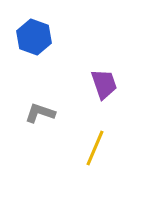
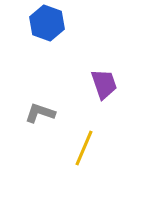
blue hexagon: moved 13 px right, 14 px up
yellow line: moved 11 px left
